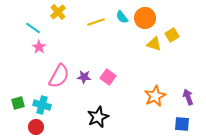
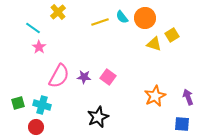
yellow line: moved 4 px right
